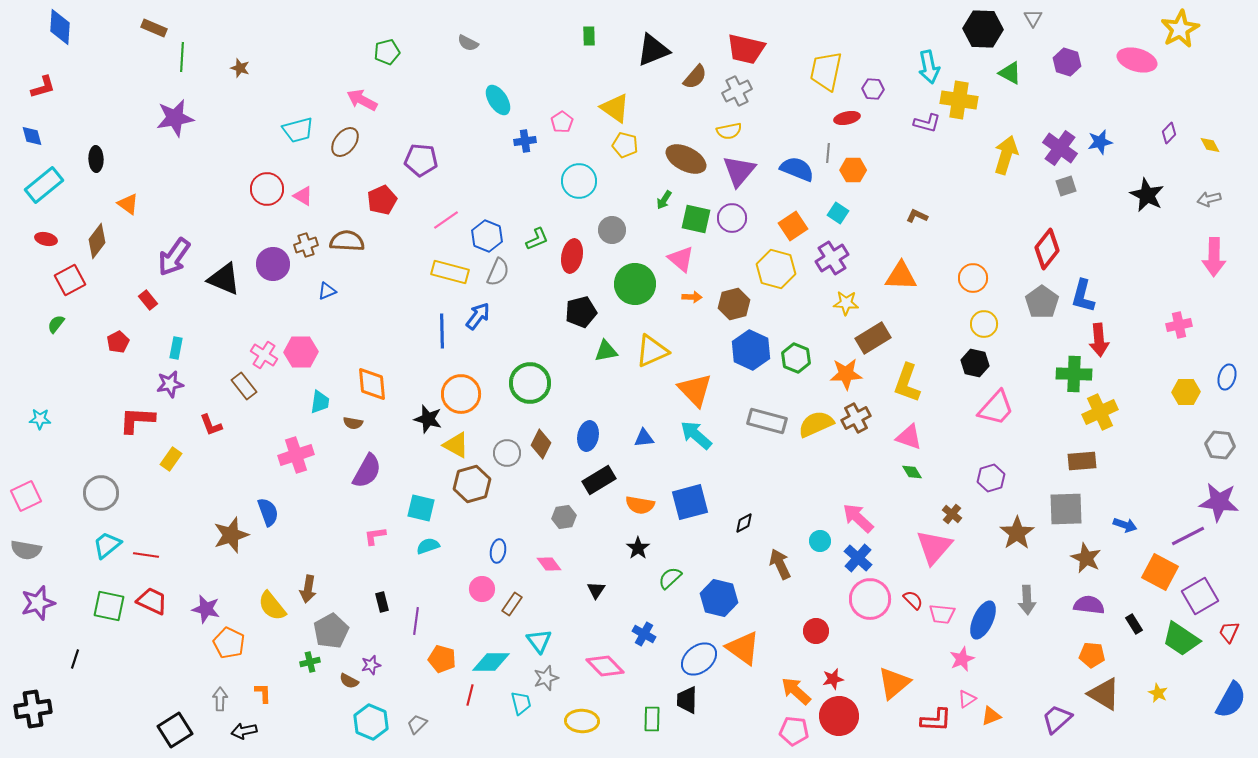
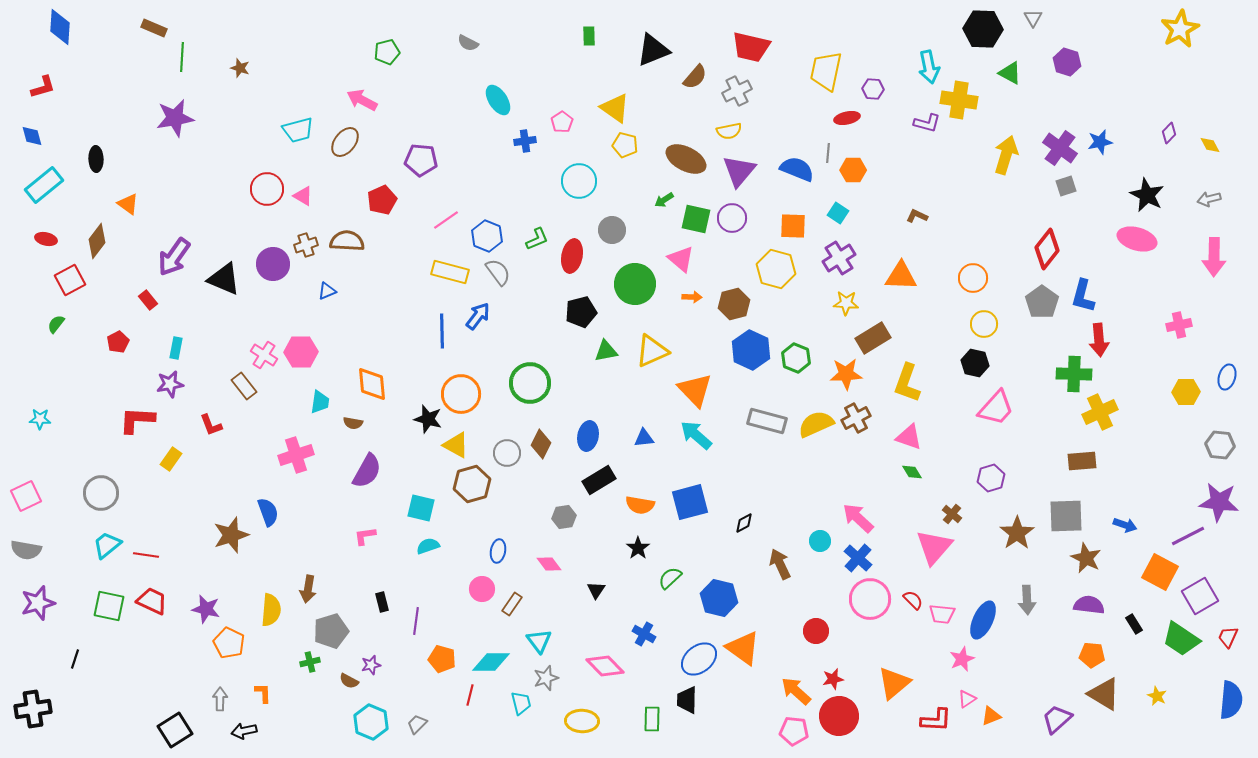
red trapezoid at (746, 49): moved 5 px right, 2 px up
pink ellipse at (1137, 60): moved 179 px down
green arrow at (664, 200): rotated 24 degrees clockwise
orange square at (793, 226): rotated 36 degrees clockwise
purple cross at (832, 258): moved 7 px right
gray semicircle at (498, 272): rotated 60 degrees counterclockwise
gray square at (1066, 509): moved 7 px down
pink L-shape at (375, 536): moved 10 px left
yellow semicircle at (272, 606): moved 1 px left, 4 px down; rotated 136 degrees counterclockwise
gray pentagon at (331, 631): rotated 12 degrees clockwise
red trapezoid at (1229, 632): moved 1 px left, 5 px down
yellow star at (1158, 693): moved 1 px left, 3 px down
blue semicircle at (1231, 700): rotated 24 degrees counterclockwise
